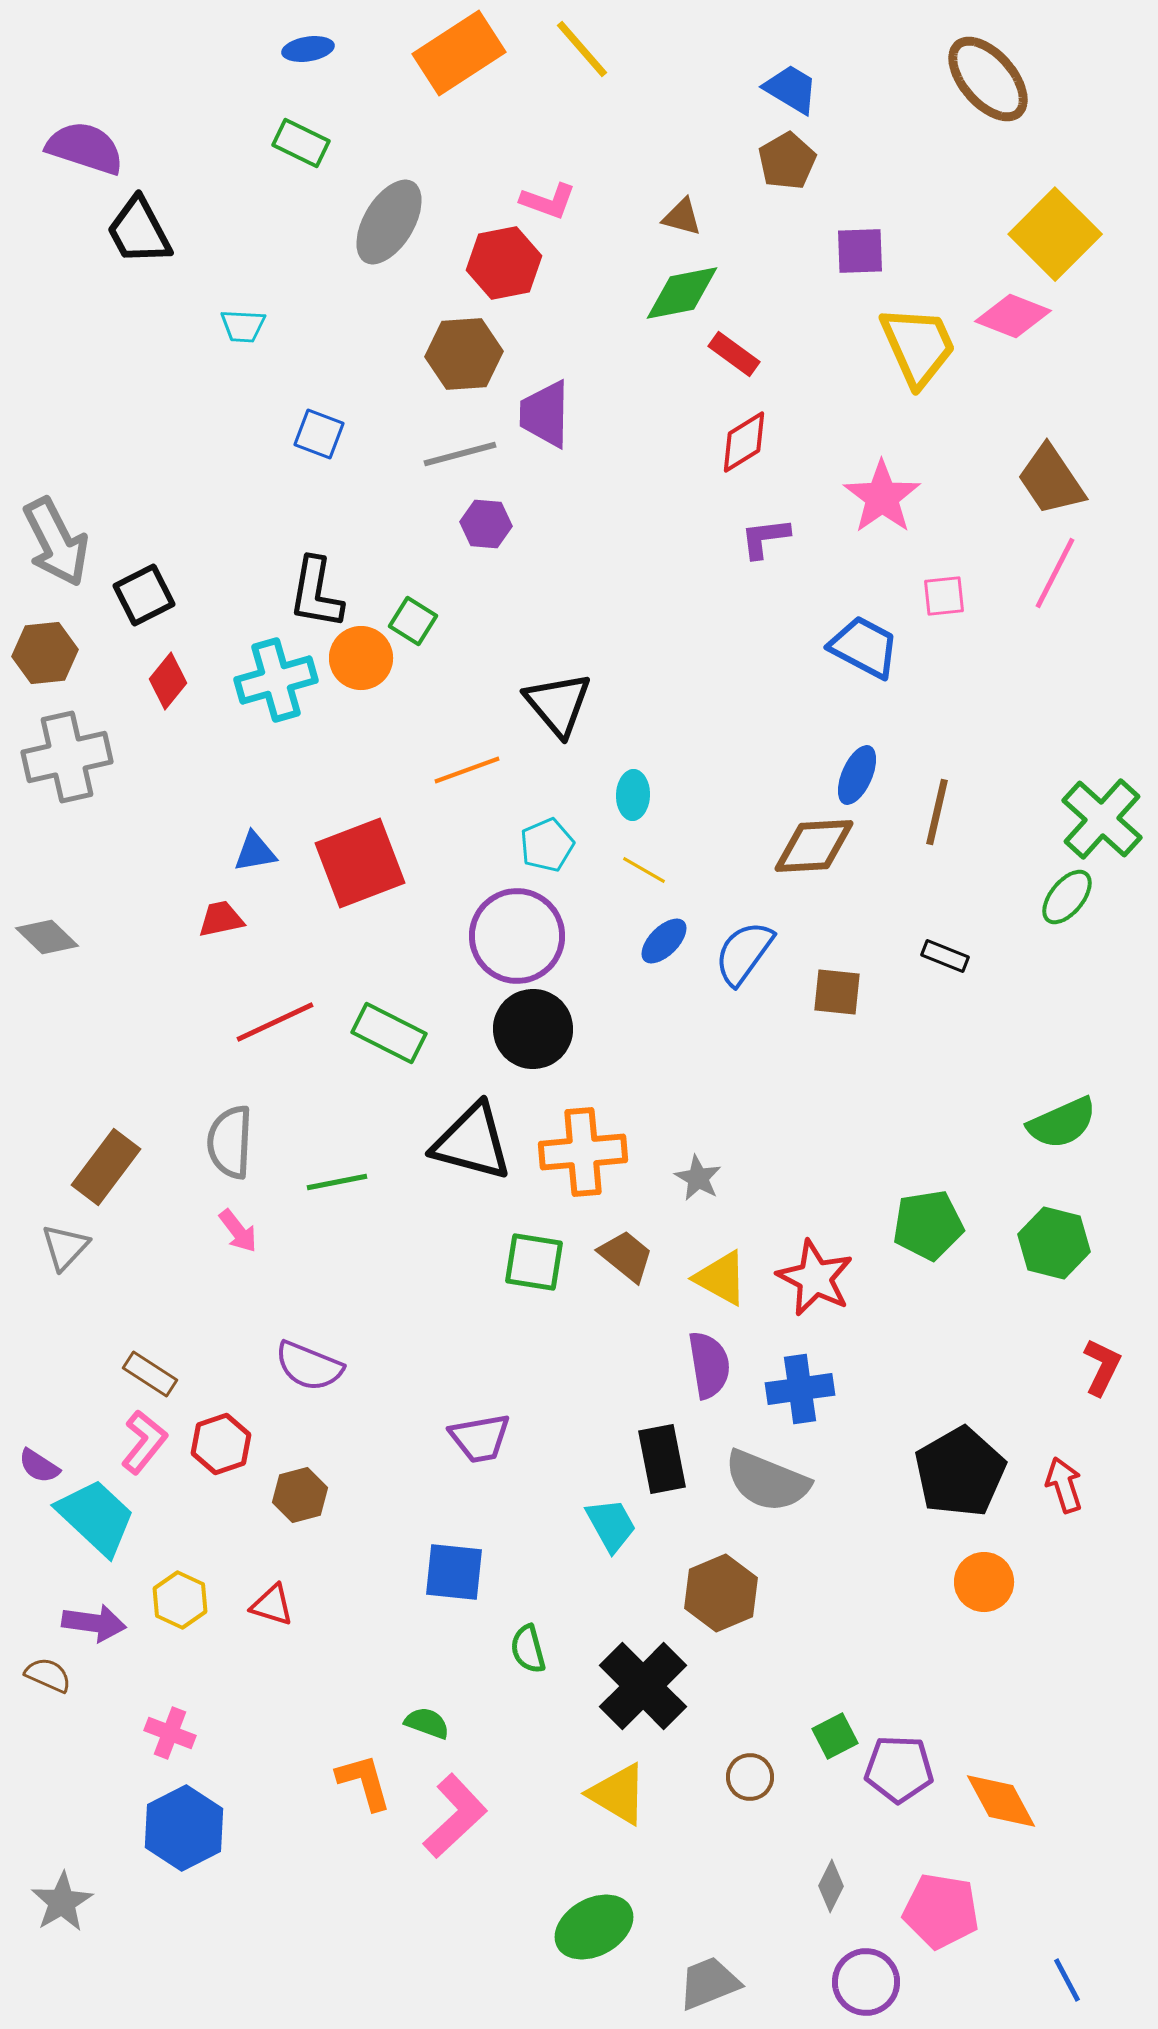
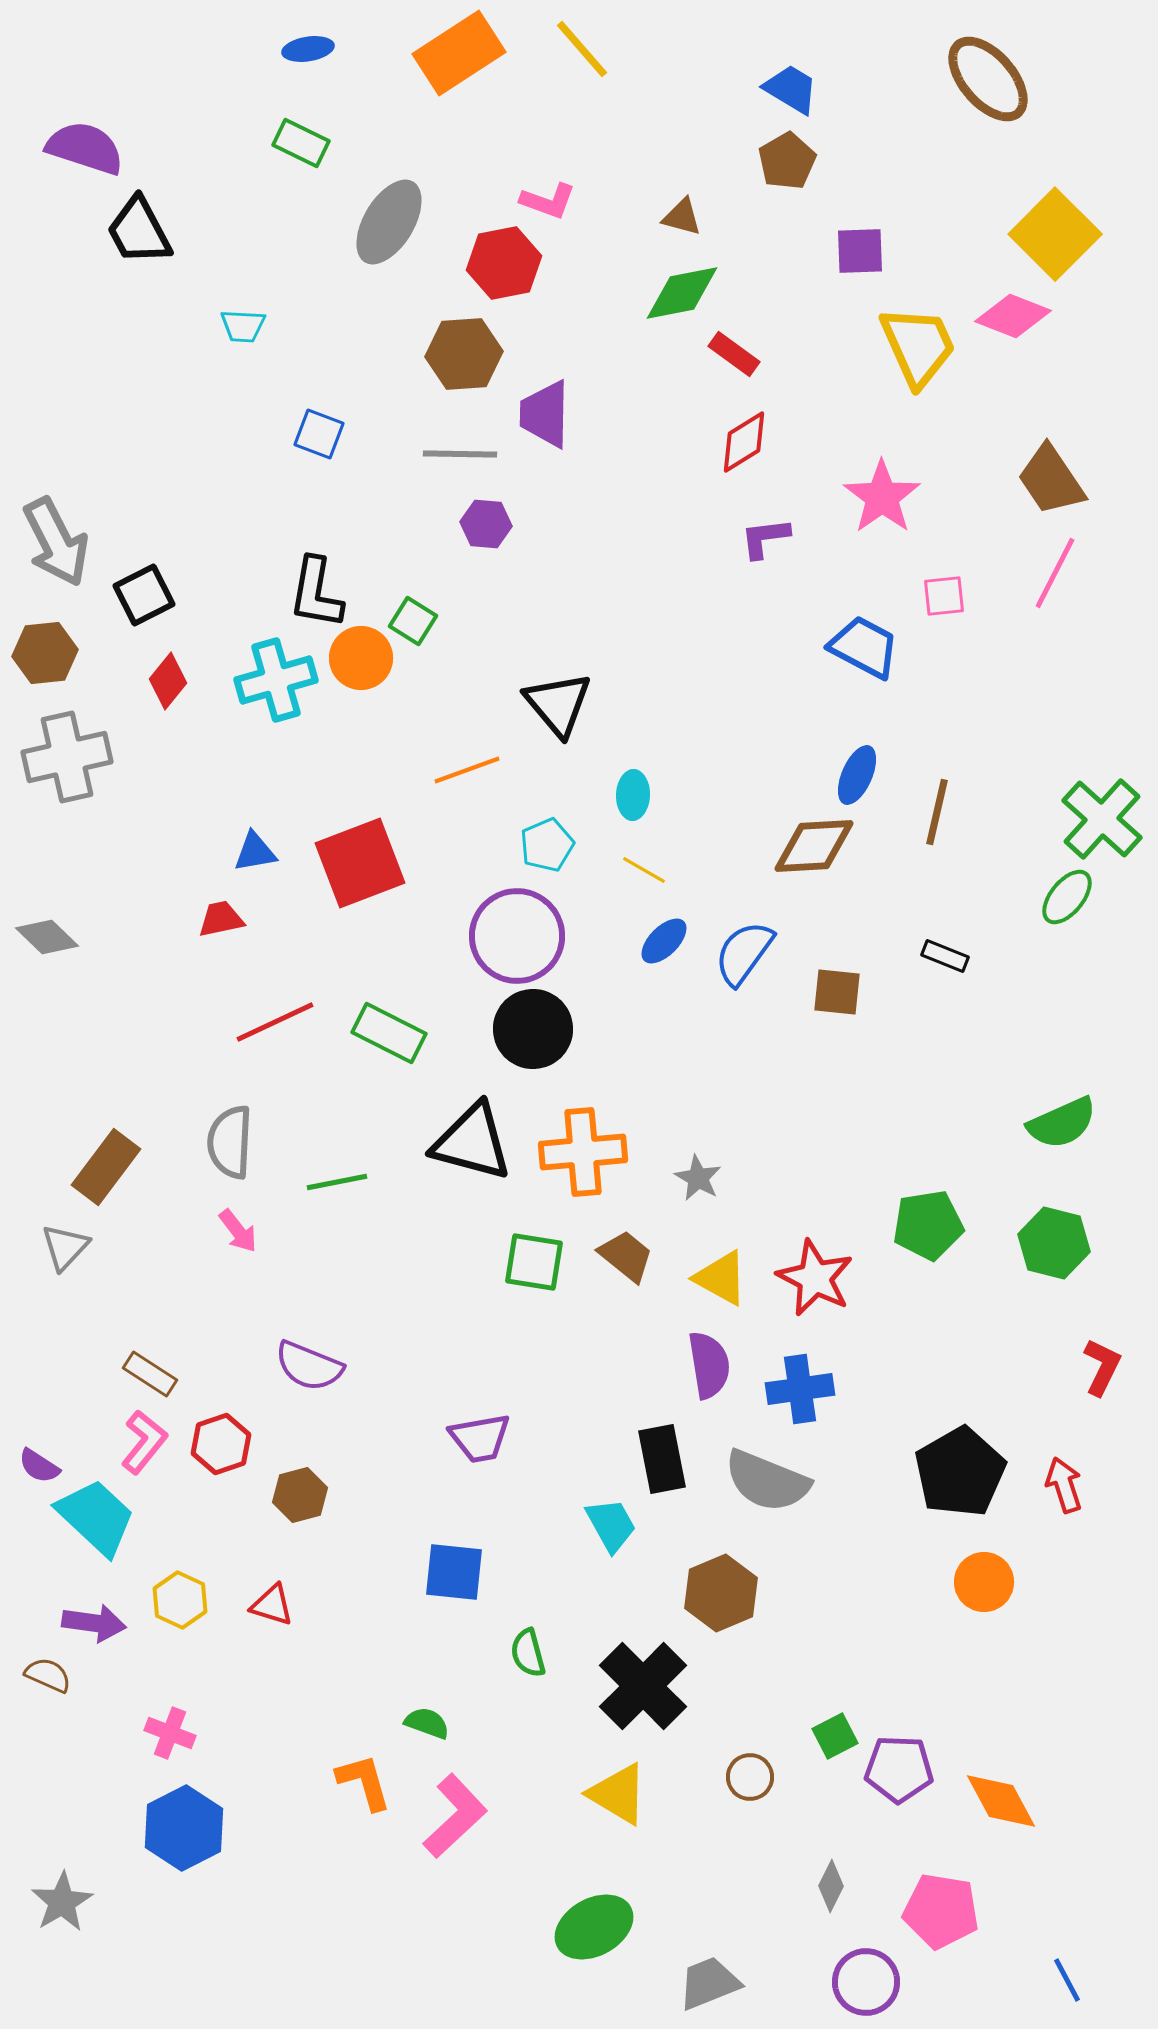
gray line at (460, 454): rotated 16 degrees clockwise
green semicircle at (528, 1649): moved 4 px down
